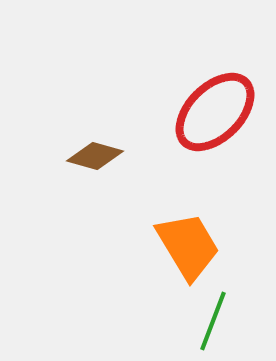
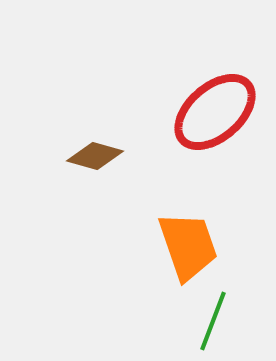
red ellipse: rotated 4 degrees clockwise
orange trapezoid: rotated 12 degrees clockwise
